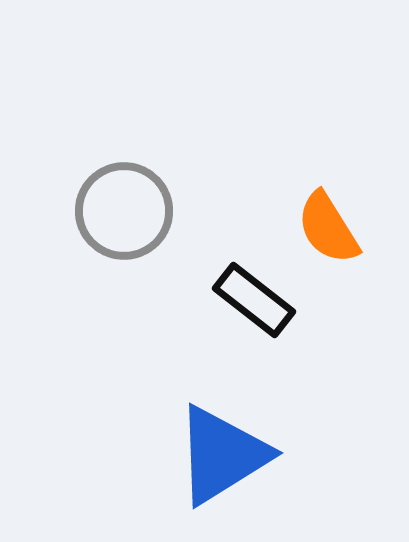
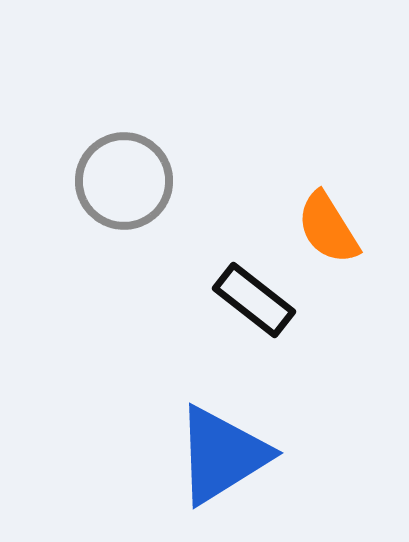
gray circle: moved 30 px up
